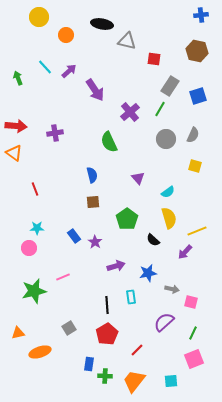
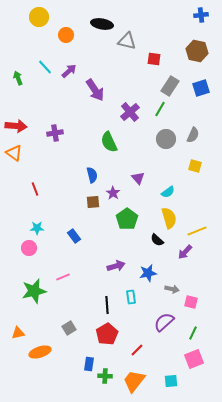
blue square at (198, 96): moved 3 px right, 8 px up
black semicircle at (153, 240): moved 4 px right
purple star at (95, 242): moved 18 px right, 49 px up
